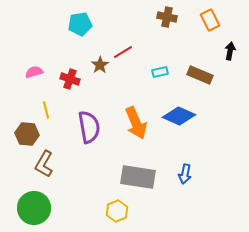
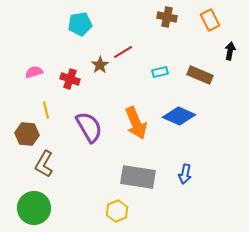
purple semicircle: rotated 20 degrees counterclockwise
